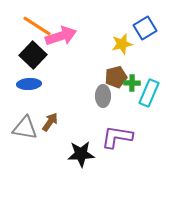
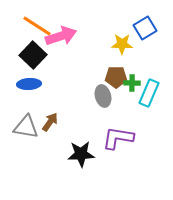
yellow star: rotated 15 degrees clockwise
brown pentagon: rotated 15 degrees clockwise
gray ellipse: rotated 15 degrees counterclockwise
gray triangle: moved 1 px right, 1 px up
purple L-shape: moved 1 px right, 1 px down
